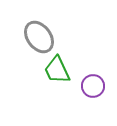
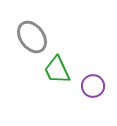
gray ellipse: moved 7 px left
